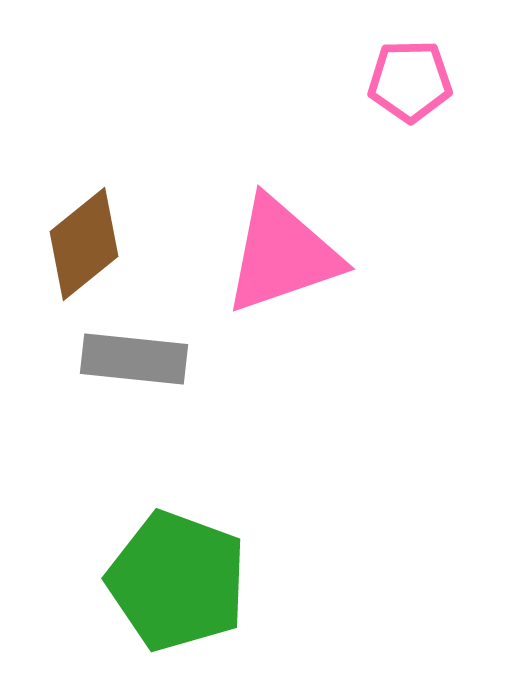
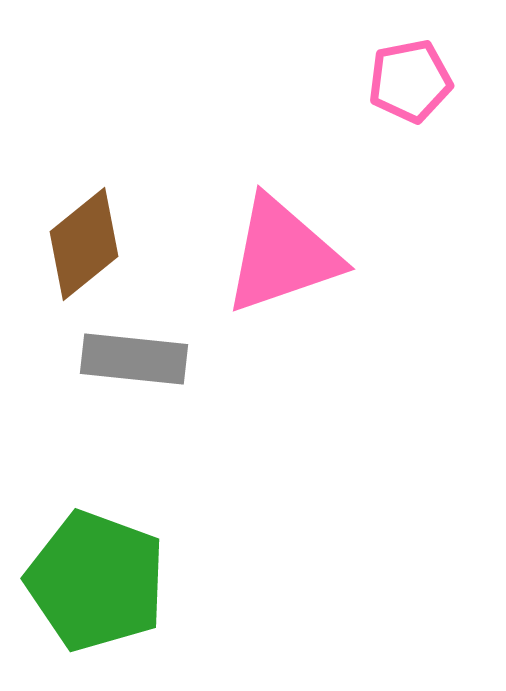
pink pentagon: rotated 10 degrees counterclockwise
green pentagon: moved 81 px left
